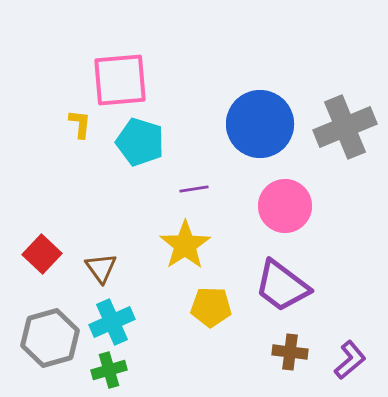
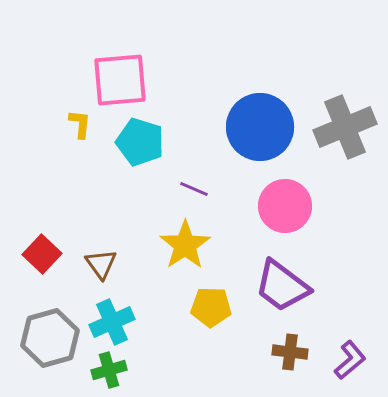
blue circle: moved 3 px down
purple line: rotated 32 degrees clockwise
brown triangle: moved 4 px up
